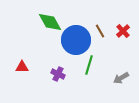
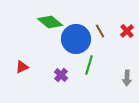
green diamond: rotated 20 degrees counterclockwise
red cross: moved 4 px right
blue circle: moved 1 px up
red triangle: rotated 24 degrees counterclockwise
purple cross: moved 3 px right, 1 px down; rotated 16 degrees clockwise
gray arrow: moved 6 px right; rotated 56 degrees counterclockwise
